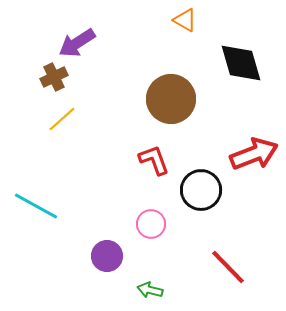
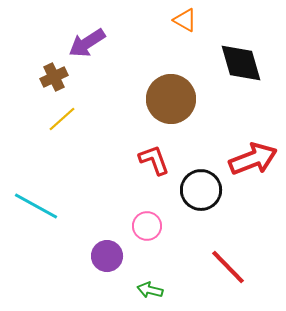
purple arrow: moved 10 px right
red arrow: moved 1 px left, 5 px down
pink circle: moved 4 px left, 2 px down
